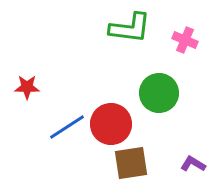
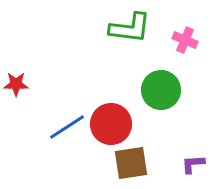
red star: moved 11 px left, 3 px up
green circle: moved 2 px right, 3 px up
purple L-shape: rotated 35 degrees counterclockwise
